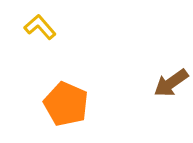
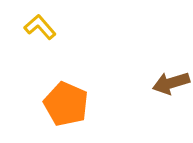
brown arrow: rotated 18 degrees clockwise
